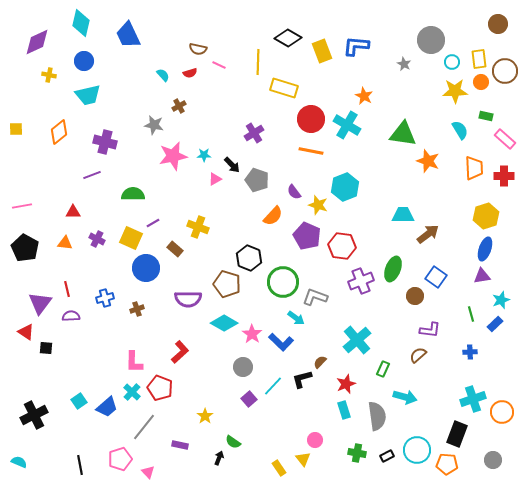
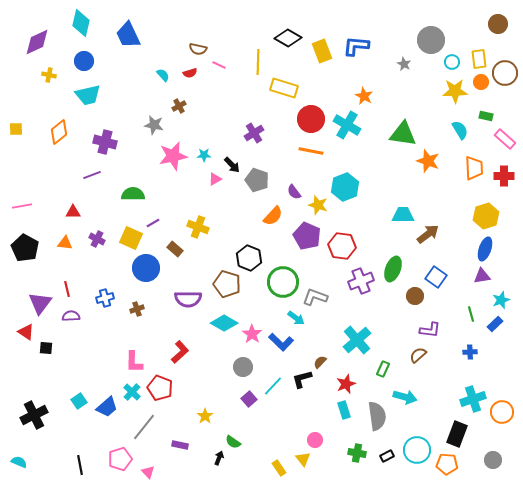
brown circle at (505, 71): moved 2 px down
